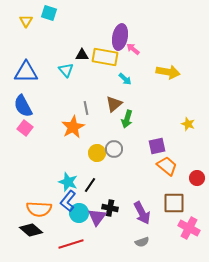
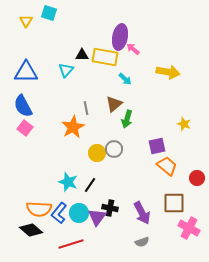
cyan triangle: rotated 21 degrees clockwise
yellow star: moved 4 px left
blue L-shape: moved 9 px left, 12 px down
